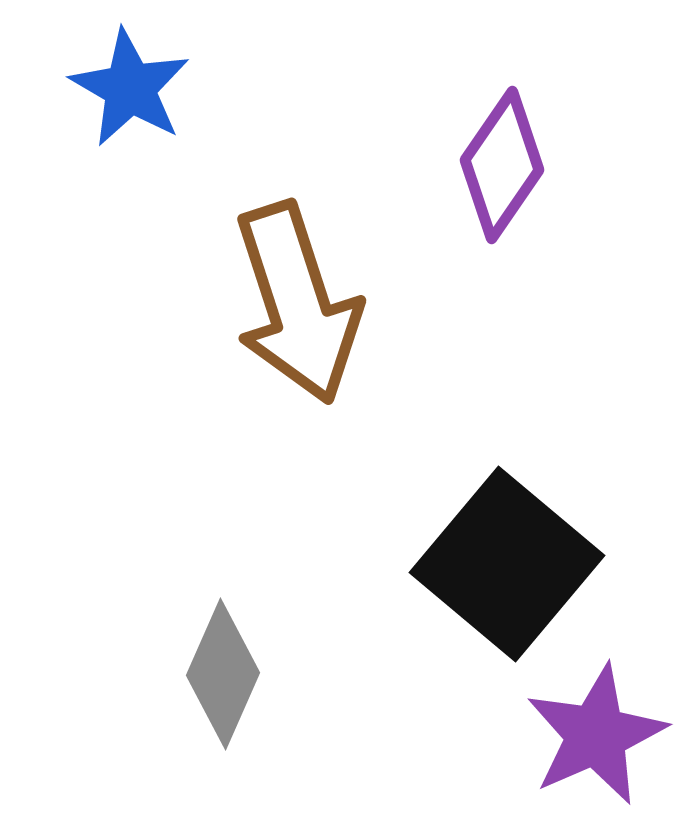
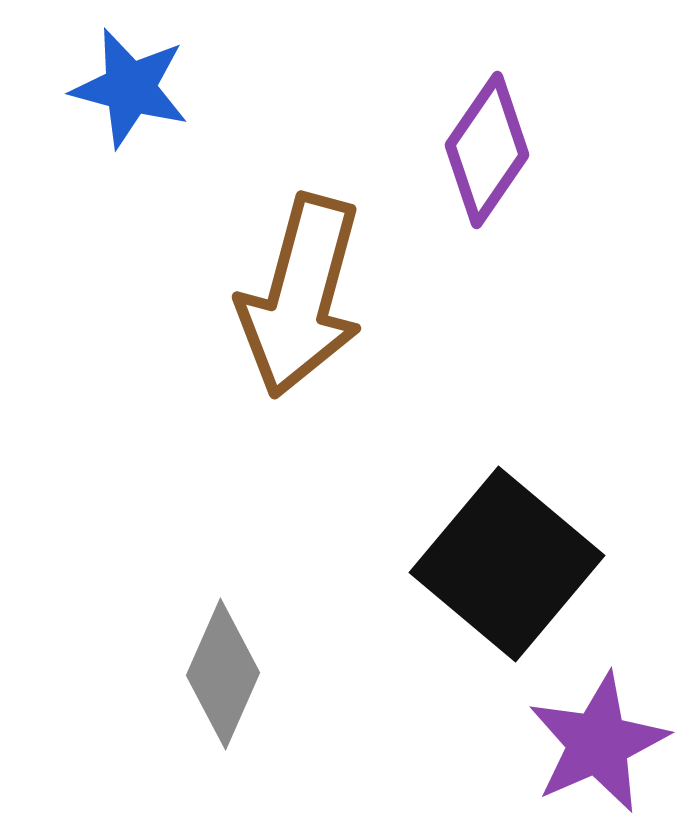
blue star: rotated 15 degrees counterclockwise
purple diamond: moved 15 px left, 15 px up
brown arrow: moved 4 px right, 7 px up; rotated 33 degrees clockwise
purple star: moved 2 px right, 8 px down
